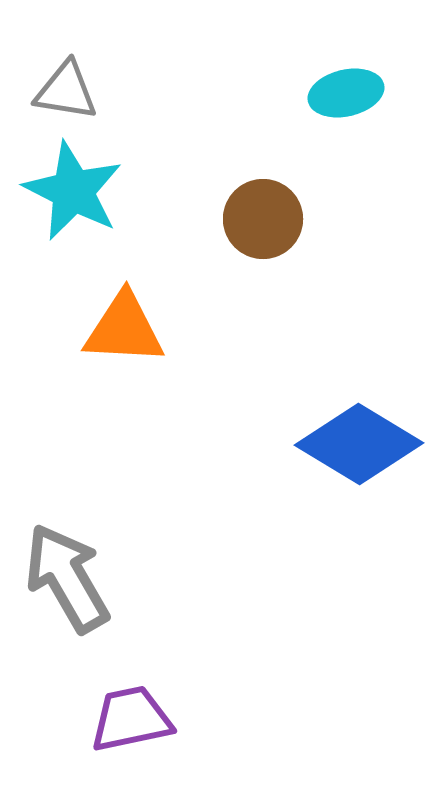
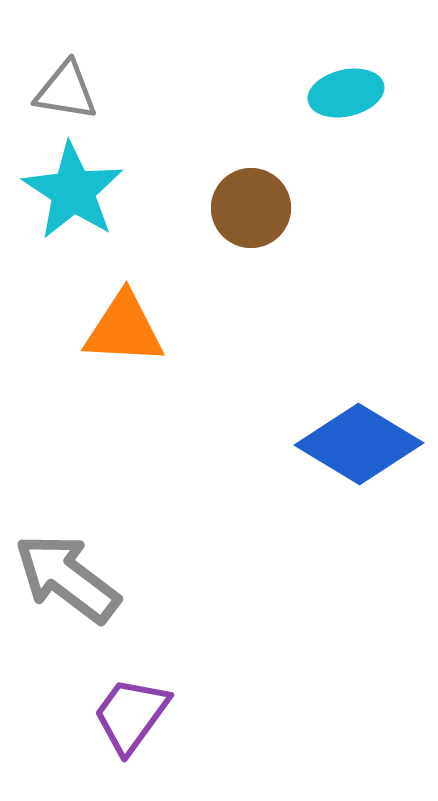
cyan star: rotated 6 degrees clockwise
brown circle: moved 12 px left, 11 px up
gray arrow: rotated 23 degrees counterclockwise
purple trapezoid: moved 4 px up; rotated 42 degrees counterclockwise
